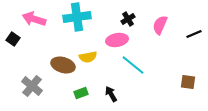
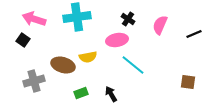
black cross: rotated 24 degrees counterclockwise
black square: moved 10 px right, 1 px down
gray cross: moved 2 px right, 5 px up; rotated 35 degrees clockwise
